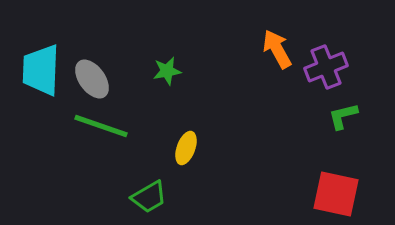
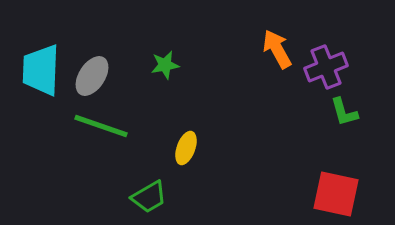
green star: moved 2 px left, 6 px up
gray ellipse: moved 3 px up; rotated 69 degrees clockwise
green L-shape: moved 1 px right, 4 px up; rotated 92 degrees counterclockwise
